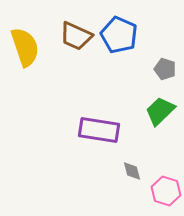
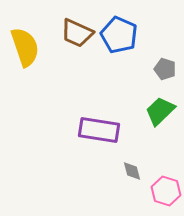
brown trapezoid: moved 1 px right, 3 px up
